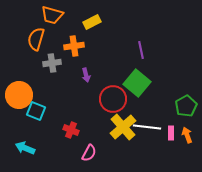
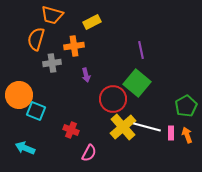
white line: rotated 8 degrees clockwise
